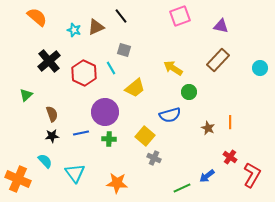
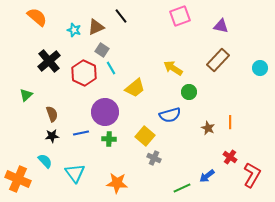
gray square: moved 22 px left; rotated 16 degrees clockwise
